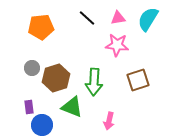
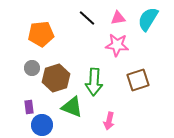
orange pentagon: moved 7 px down
